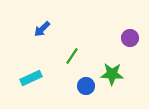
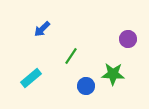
purple circle: moved 2 px left, 1 px down
green line: moved 1 px left
green star: moved 1 px right
cyan rectangle: rotated 15 degrees counterclockwise
